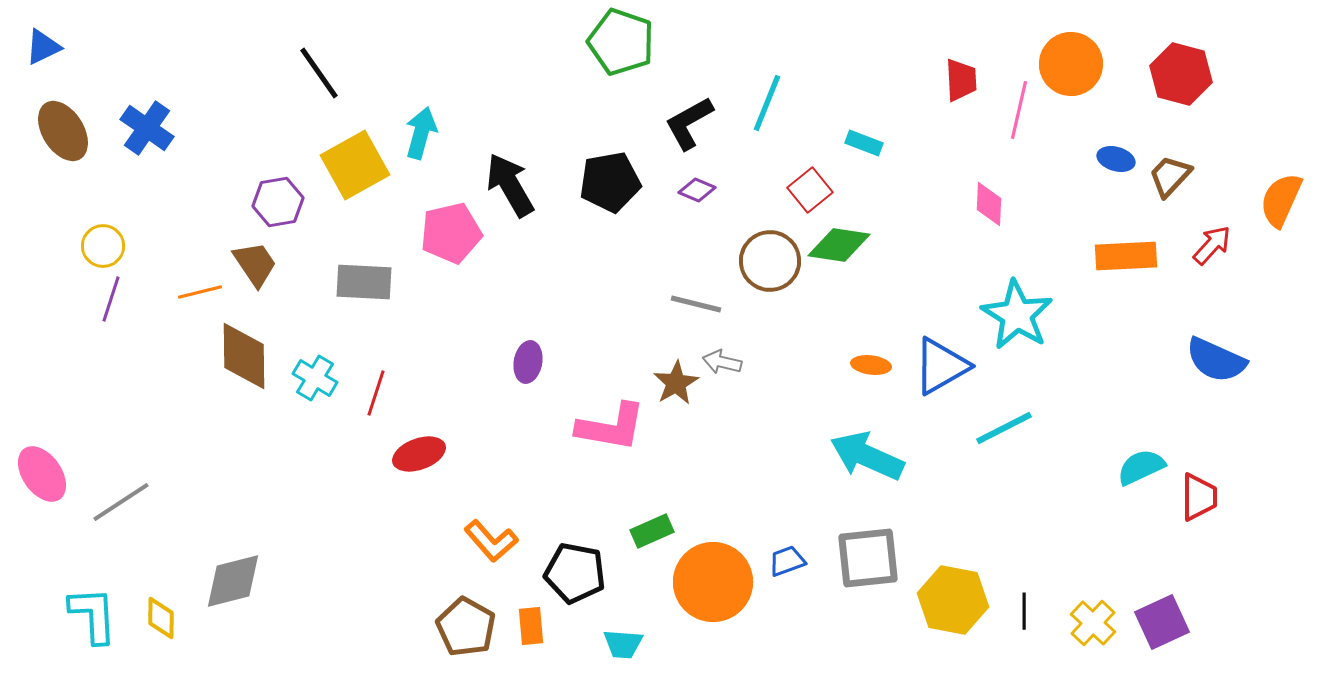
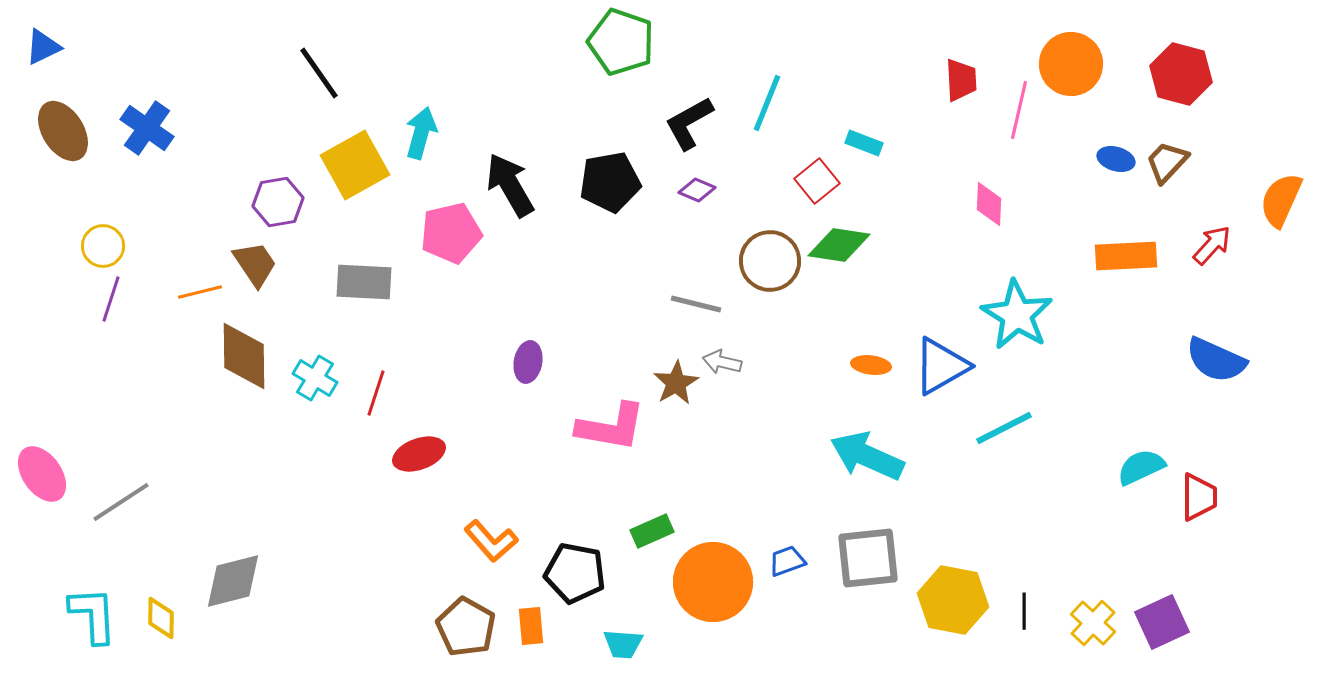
brown trapezoid at (1170, 176): moved 3 px left, 14 px up
red square at (810, 190): moved 7 px right, 9 px up
